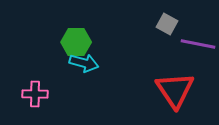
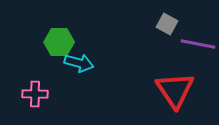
green hexagon: moved 17 px left
cyan arrow: moved 5 px left
